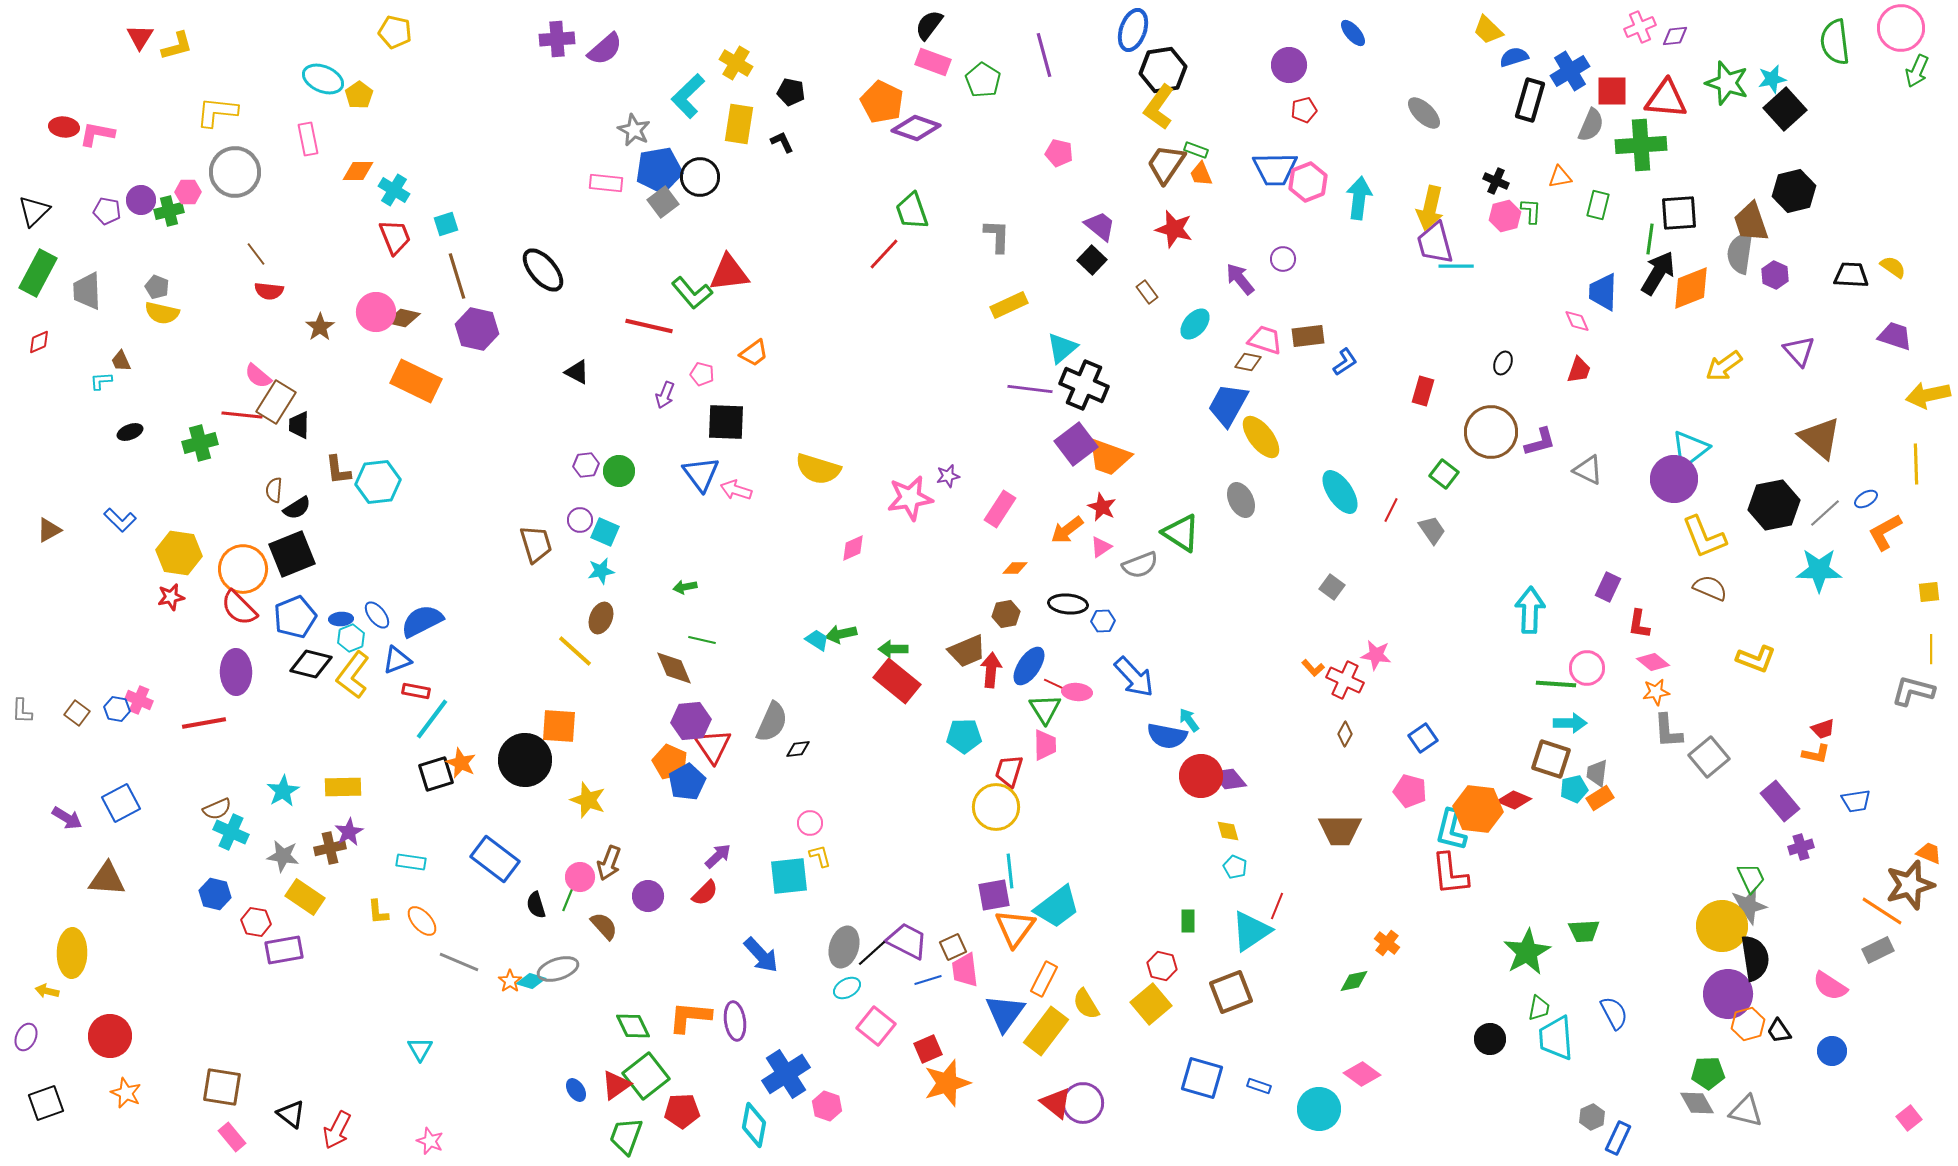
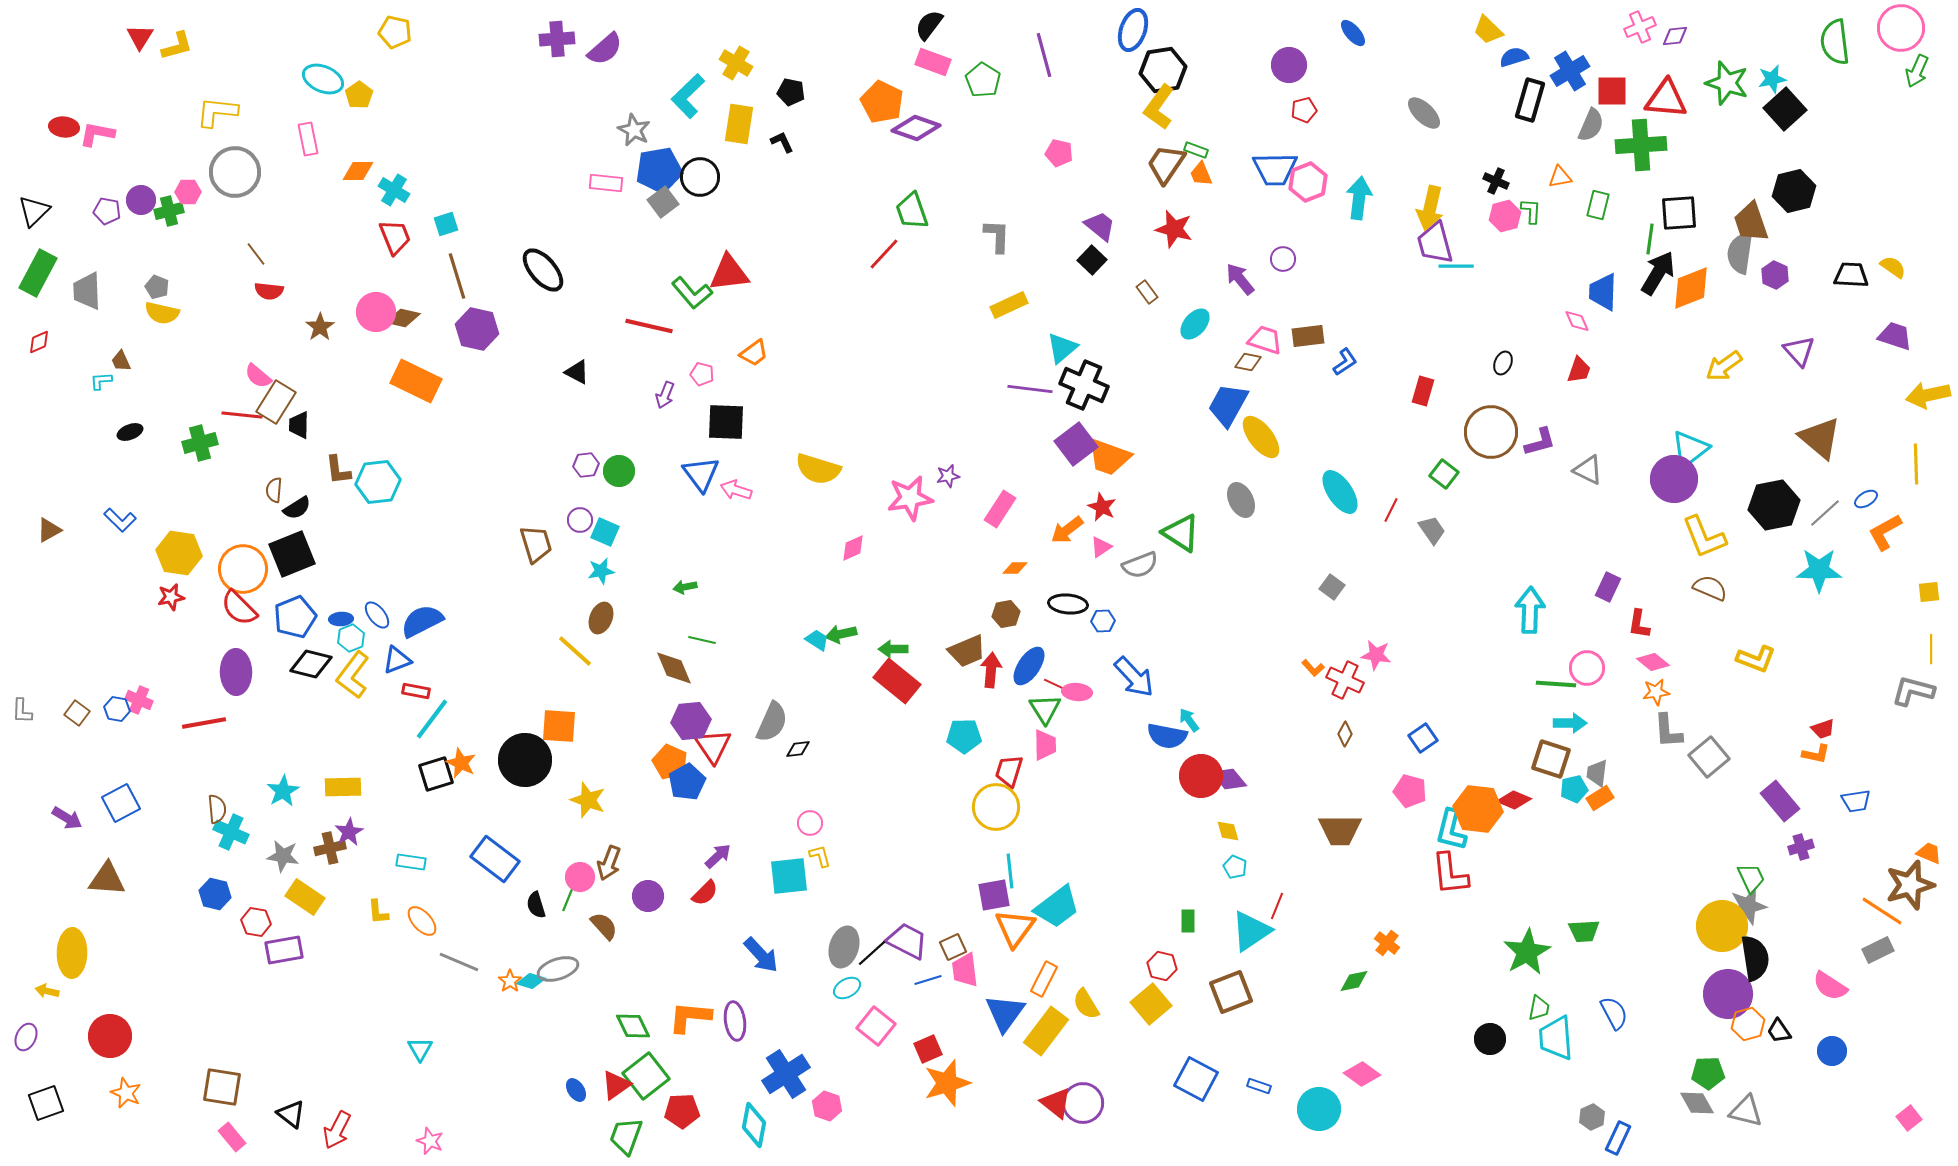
brown semicircle at (217, 809): rotated 72 degrees counterclockwise
blue square at (1202, 1078): moved 6 px left, 1 px down; rotated 12 degrees clockwise
